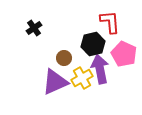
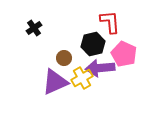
purple arrow: moved 1 px up; rotated 84 degrees counterclockwise
